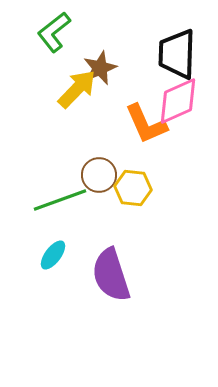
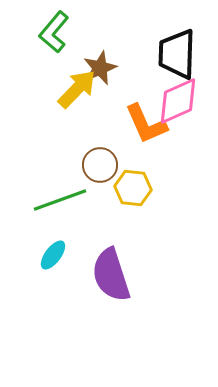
green L-shape: rotated 12 degrees counterclockwise
brown circle: moved 1 px right, 10 px up
